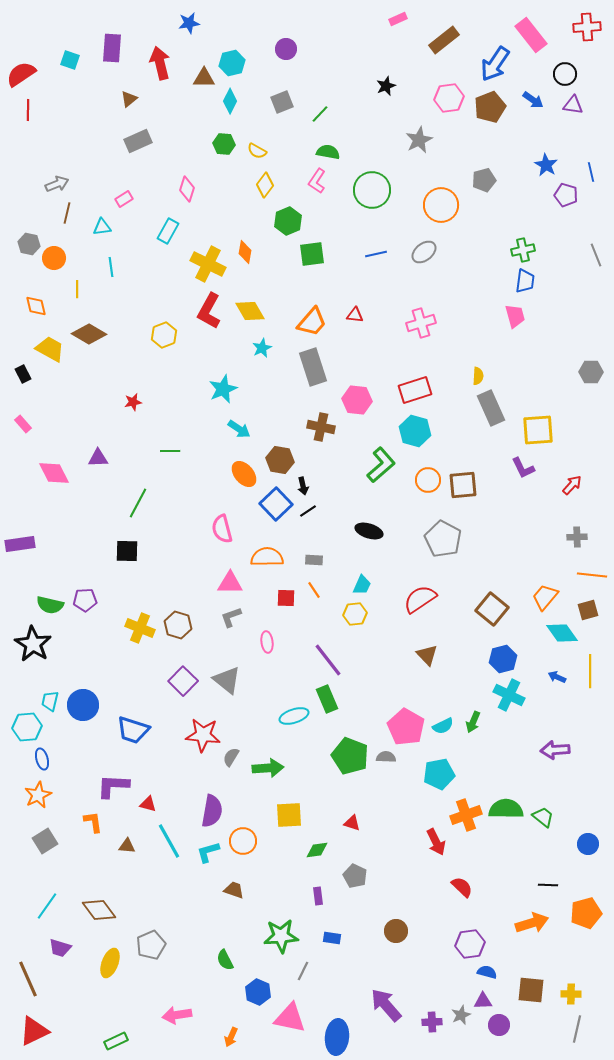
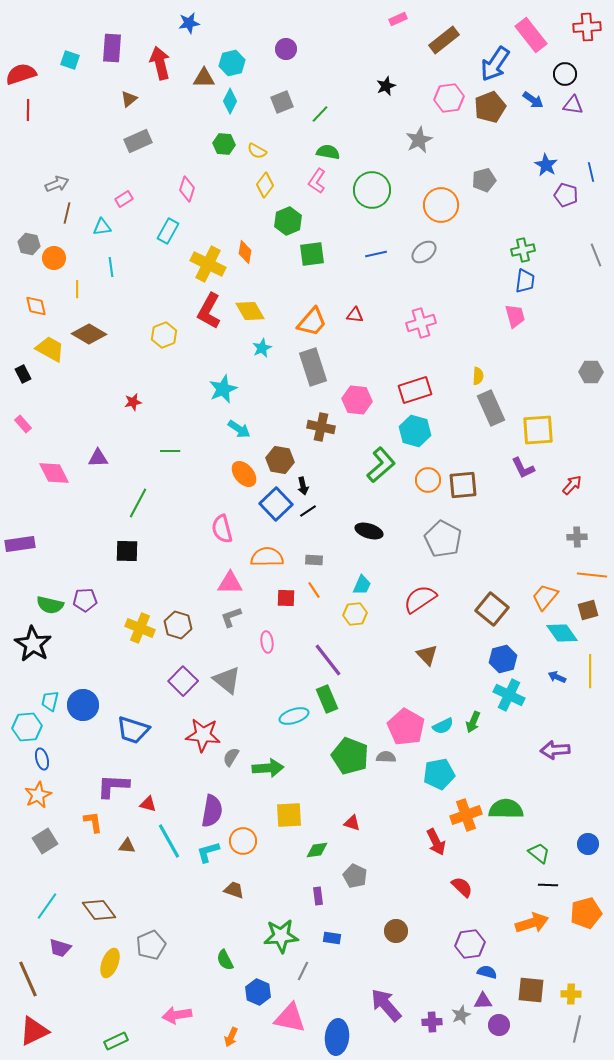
red semicircle at (21, 74): rotated 16 degrees clockwise
green trapezoid at (543, 817): moved 4 px left, 36 px down
